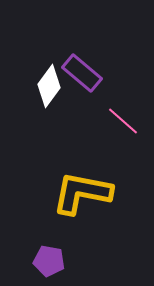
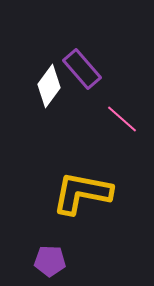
purple rectangle: moved 4 px up; rotated 9 degrees clockwise
pink line: moved 1 px left, 2 px up
purple pentagon: moved 1 px right; rotated 8 degrees counterclockwise
